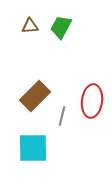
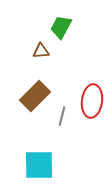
brown triangle: moved 11 px right, 25 px down
cyan square: moved 6 px right, 17 px down
